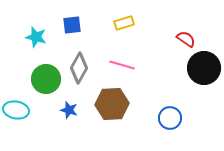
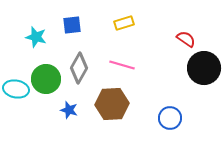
cyan ellipse: moved 21 px up
